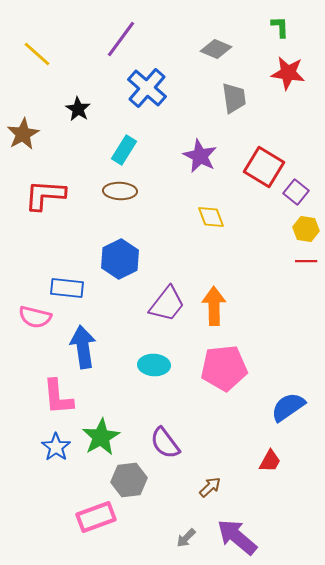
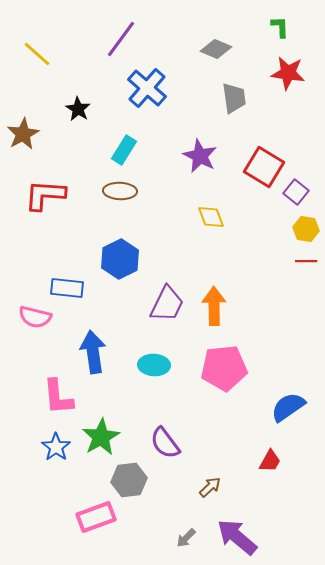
purple trapezoid: rotated 12 degrees counterclockwise
blue arrow: moved 10 px right, 5 px down
